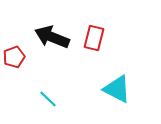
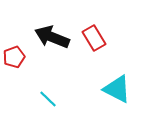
red rectangle: rotated 45 degrees counterclockwise
